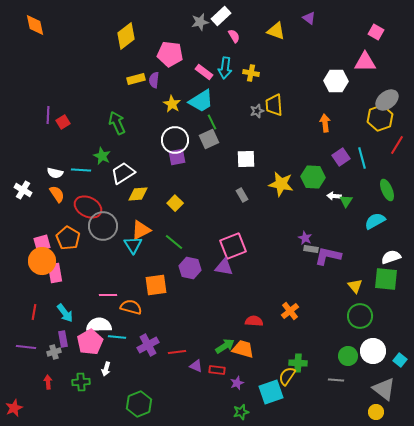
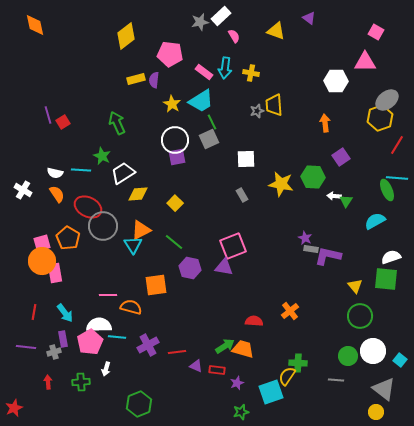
purple line at (48, 115): rotated 18 degrees counterclockwise
cyan line at (362, 158): moved 35 px right, 20 px down; rotated 70 degrees counterclockwise
